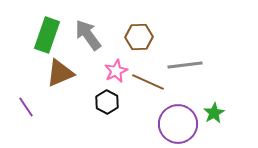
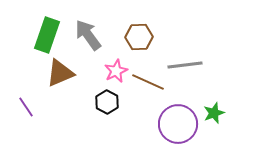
green star: rotated 10 degrees clockwise
